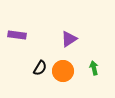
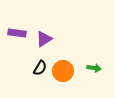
purple rectangle: moved 2 px up
purple triangle: moved 25 px left
green arrow: rotated 112 degrees clockwise
